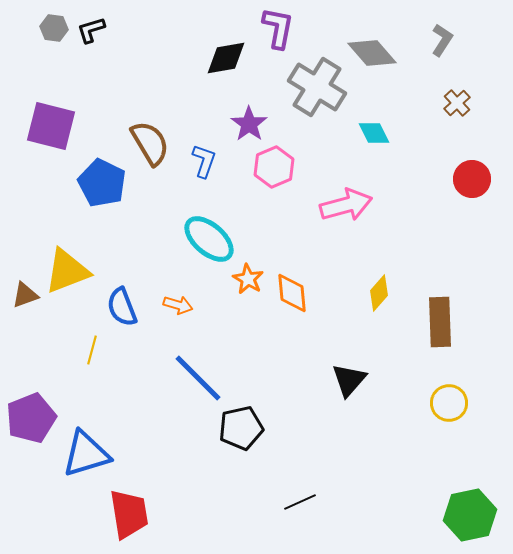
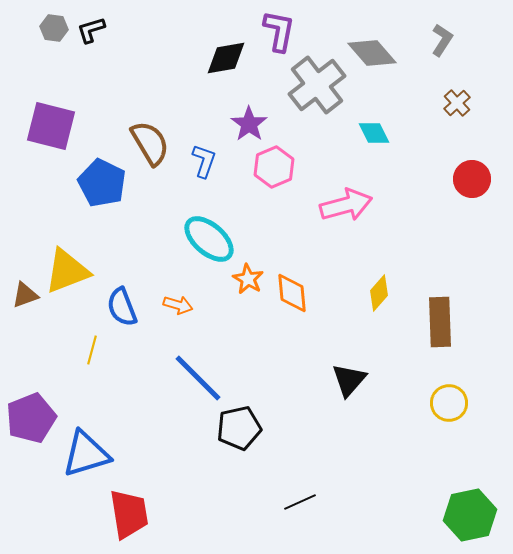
purple L-shape: moved 1 px right, 3 px down
gray cross: moved 2 px up; rotated 20 degrees clockwise
black pentagon: moved 2 px left
